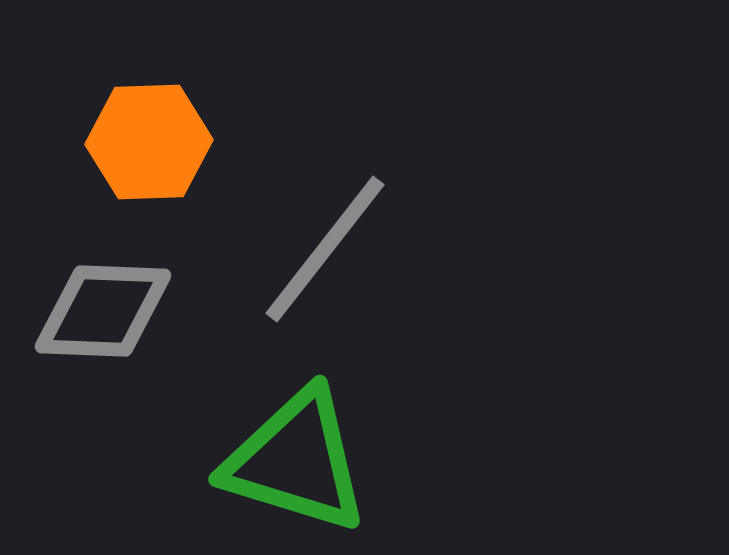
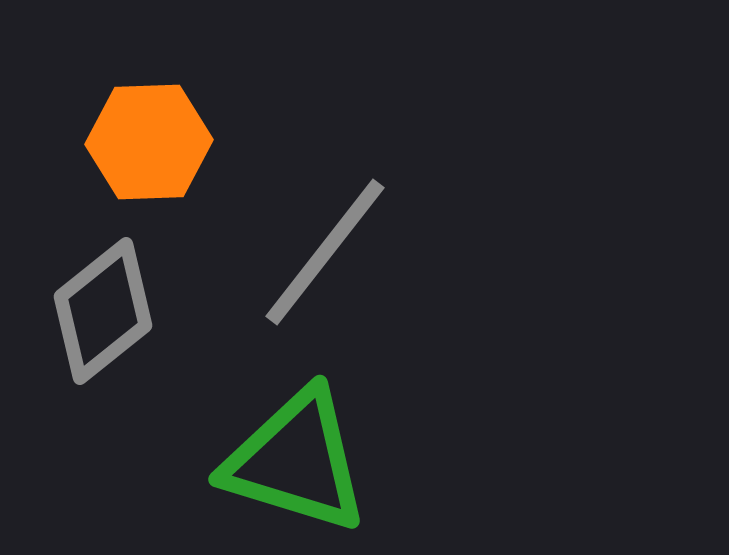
gray line: moved 3 px down
gray diamond: rotated 41 degrees counterclockwise
